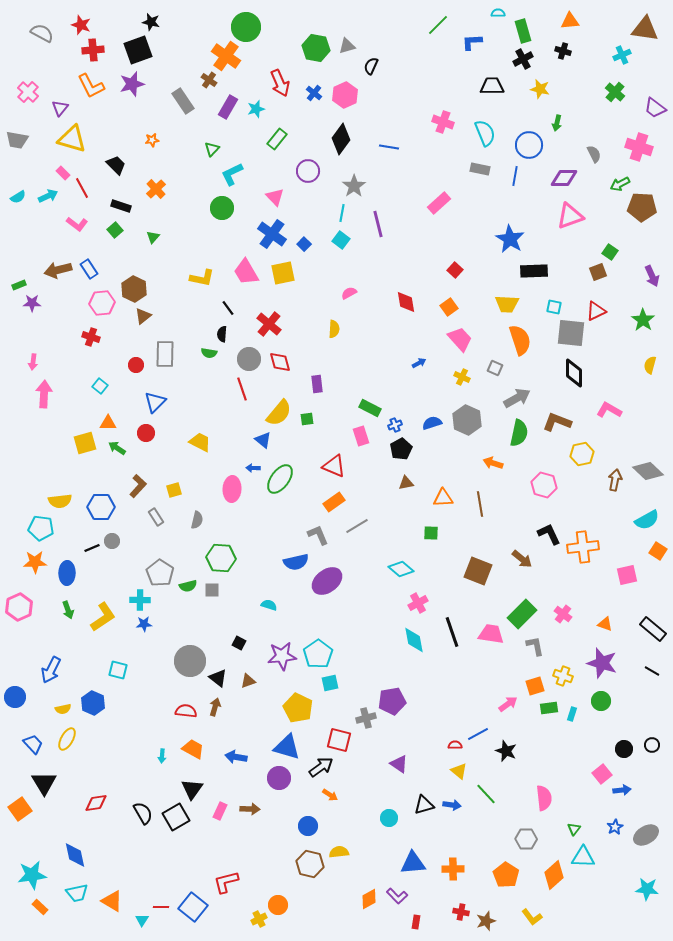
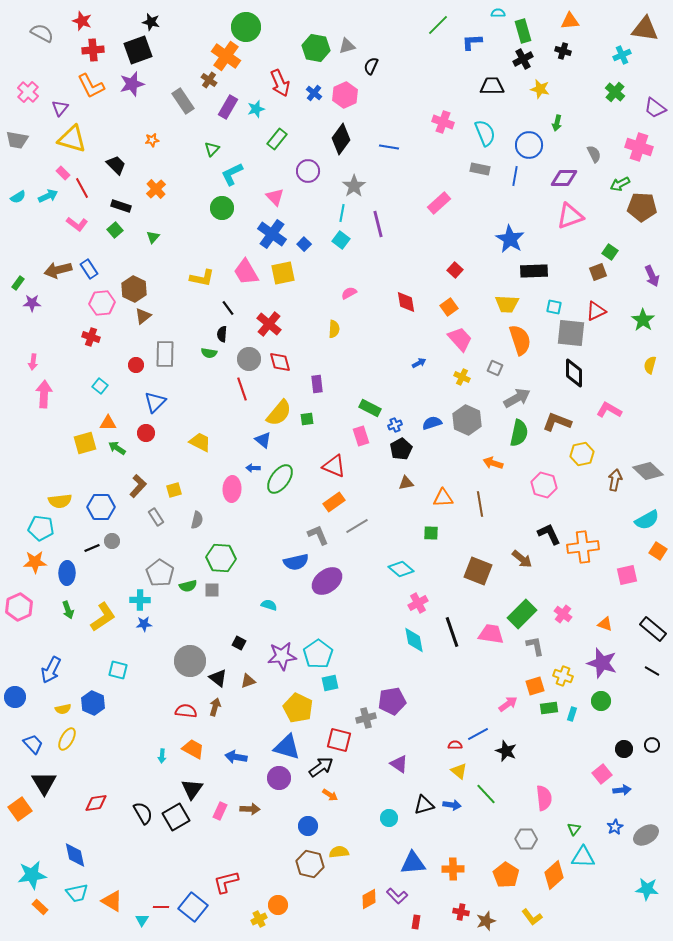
red star at (81, 25): moved 1 px right, 4 px up
green rectangle at (19, 285): moved 1 px left, 2 px up; rotated 32 degrees counterclockwise
